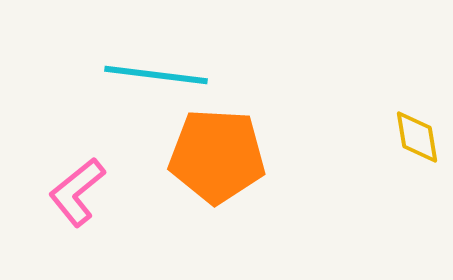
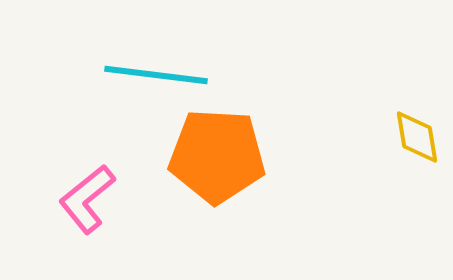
pink L-shape: moved 10 px right, 7 px down
